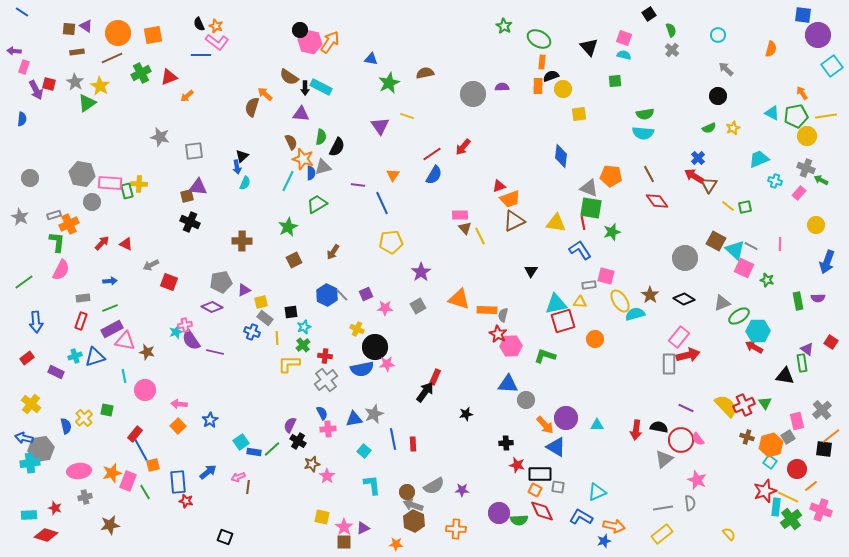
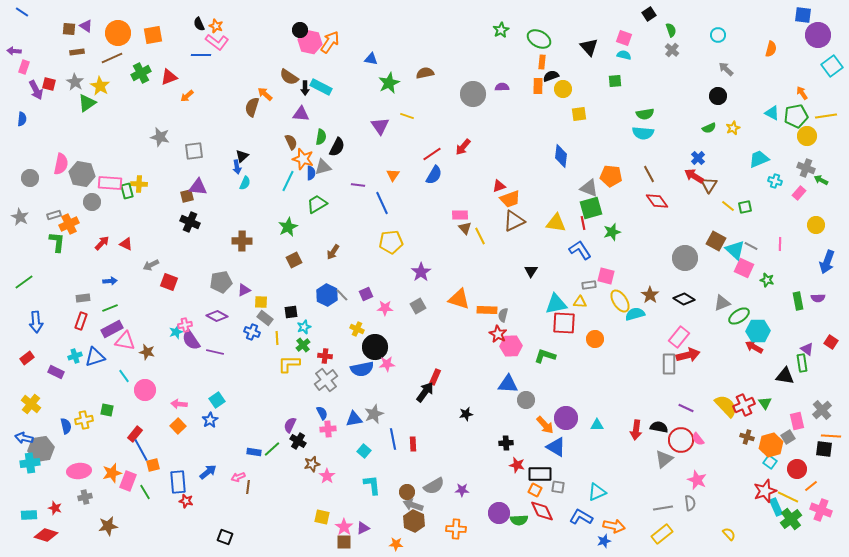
green star at (504, 26): moved 3 px left, 4 px down; rotated 14 degrees clockwise
green square at (591, 208): rotated 25 degrees counterclockwise
pink semicircle at (61, 270): moved 106 px up; rotated 15 degrees counterclockwise
yellow square at (261, 302): rotated 16 degrees clockwise
purple diamond at (212, 307): moved 5 px right, 9 px down
red square at (563, 321): moved 1 px right, 2 px down; rotated 20 degrees clockwise
cyan line at (124, 376): rotated 24 degrees counterclockwise
yellow cross at (84, 418): moved 2 px down; rotated 30 degrees clockwise
orange line at (831, 436): rotated 42 degrees clockwise
cyan square at (241, 442): moved 24 px left, 42 px up
cyan rectangle at (776, 507): rotated 30 degrees counterclockwise
brown star at (110, 525): moved 2 px left, 1 px down
